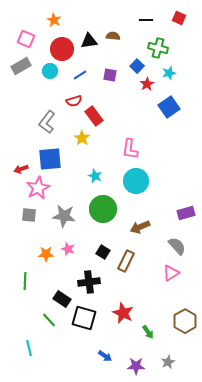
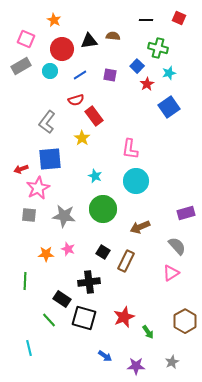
red semicircle at (74, 101): moved 2 px right, 1 px up
red star at (123, 313): moved 1 px right, 4 px down; rotated 25 degrees clockwise
gray star at (168, 362): moved 4 px right
